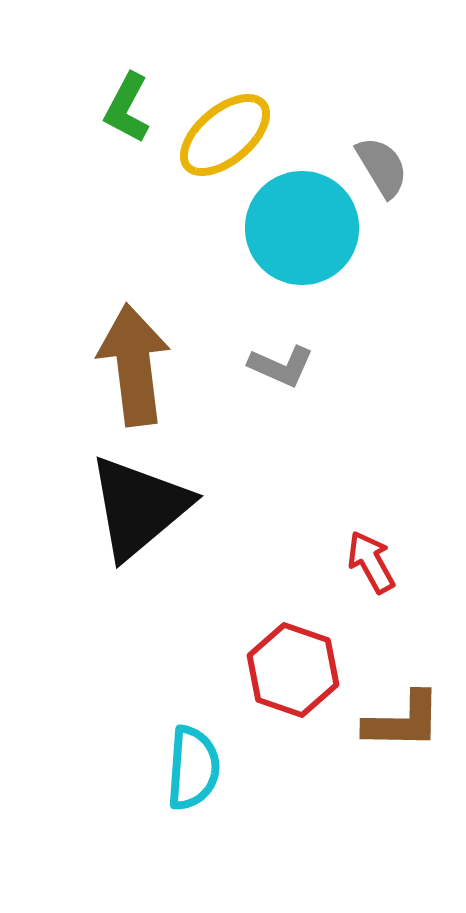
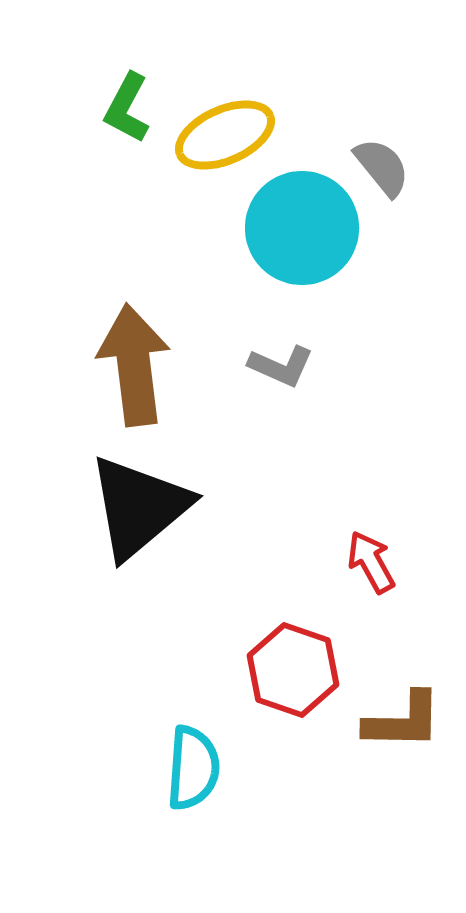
yellow ellipse: rotated 16 degrees clockwise
gray semicircle: rotated 8 degrees counterclockwise
